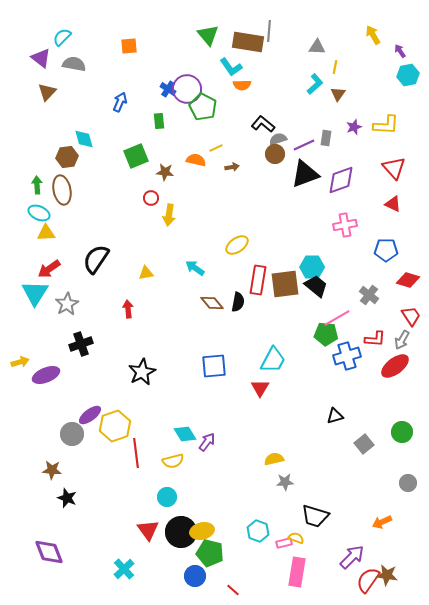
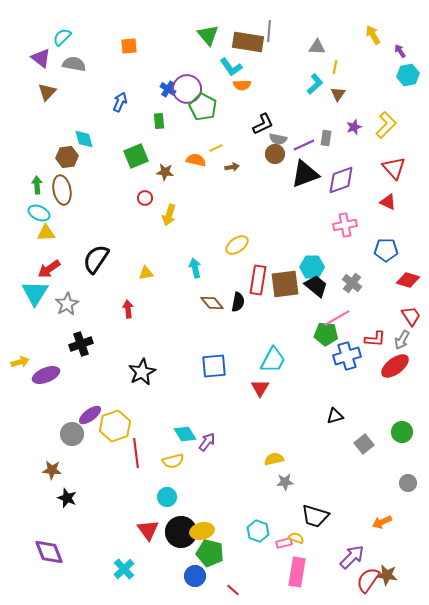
black L-shape at (263, 124): rotated 115 degrees clockwise
yellow L-shape at (386, 125): rotated 48 degrees counterclockwise
gray semicircle at (278, 139): rotated 150 degrees counterclockwise
red circle at (151, 198): moved 6 px left
red triangle at (393, 204): moved 5 px left, 2 px up
yellow arrow at (169, 215): rotated 10 degrees clockwise
cyan arrow at (195, 268): rotated 42 degrees clockwise
gray cross at (369, 295): moved 17 px left, 12 px up
